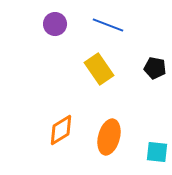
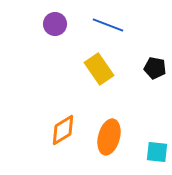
orange diamond: moved 2 px right
